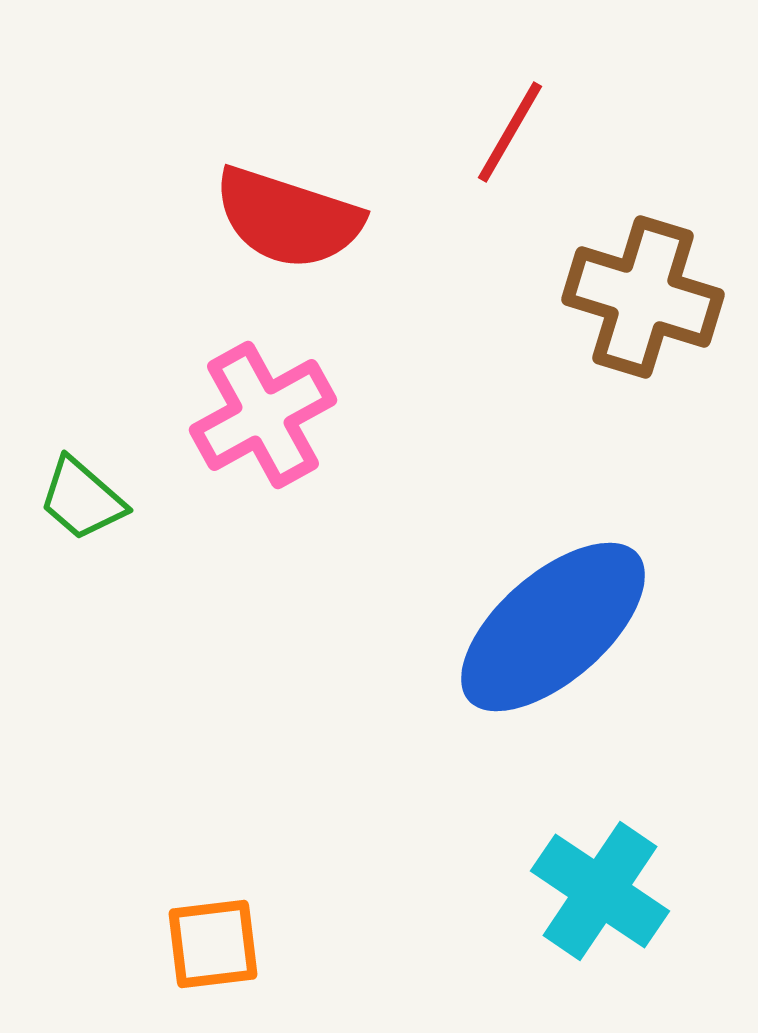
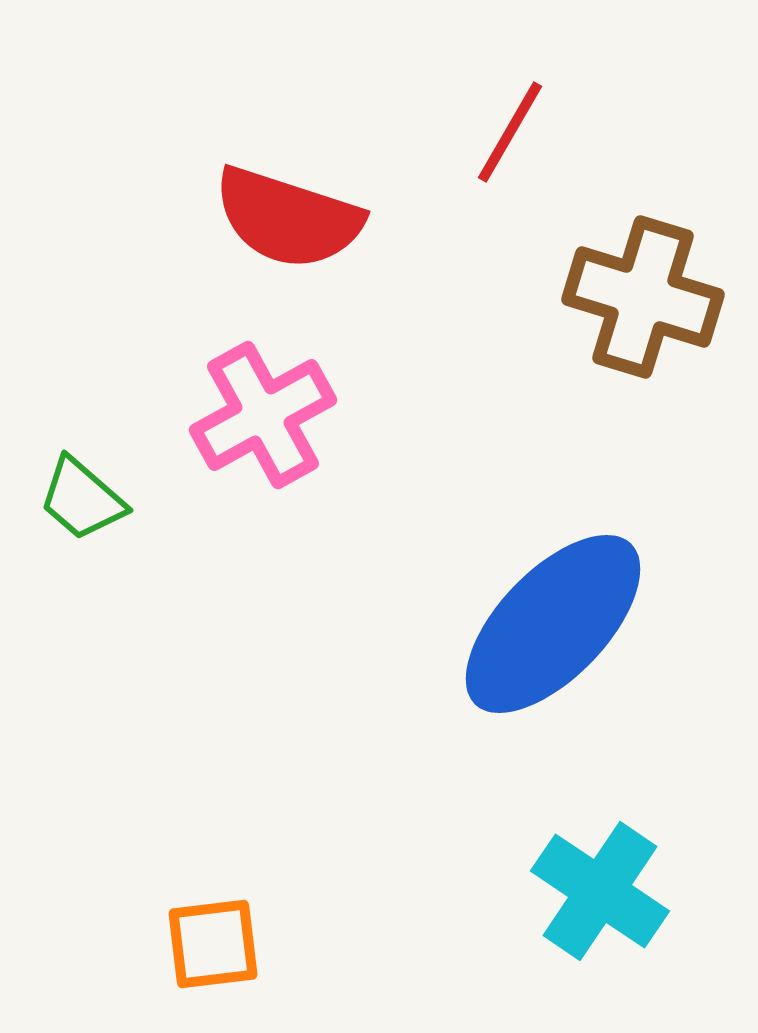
blue ellipse: moved 3 px up; rotated 5 degrees counterclockwise
